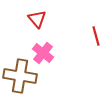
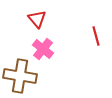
pink cross: moved 4 px up
